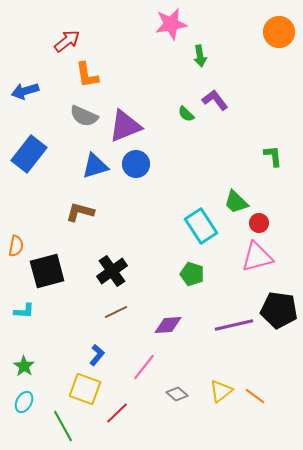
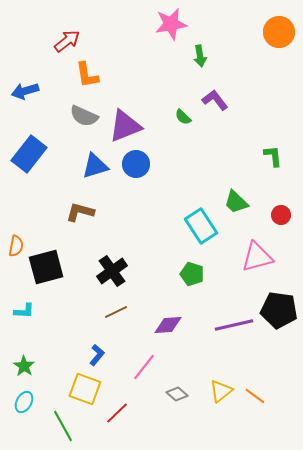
green semicircle: moved 3 px left, 3 px down
red circle: moved 22 px right, 8 px up
black square: moved 1 px left, 4 px up
